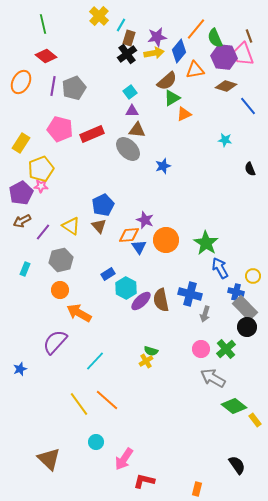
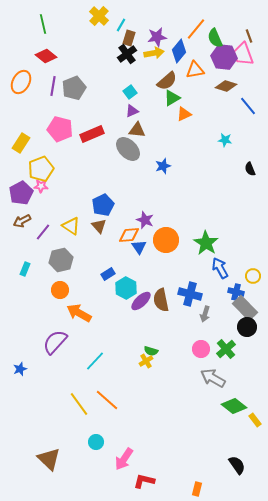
purple triangle at (132, 111): rotated 24 degrees counterclockwise
